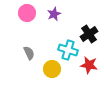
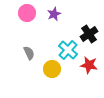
cyan cross: rotated 24 degrees clockwise
